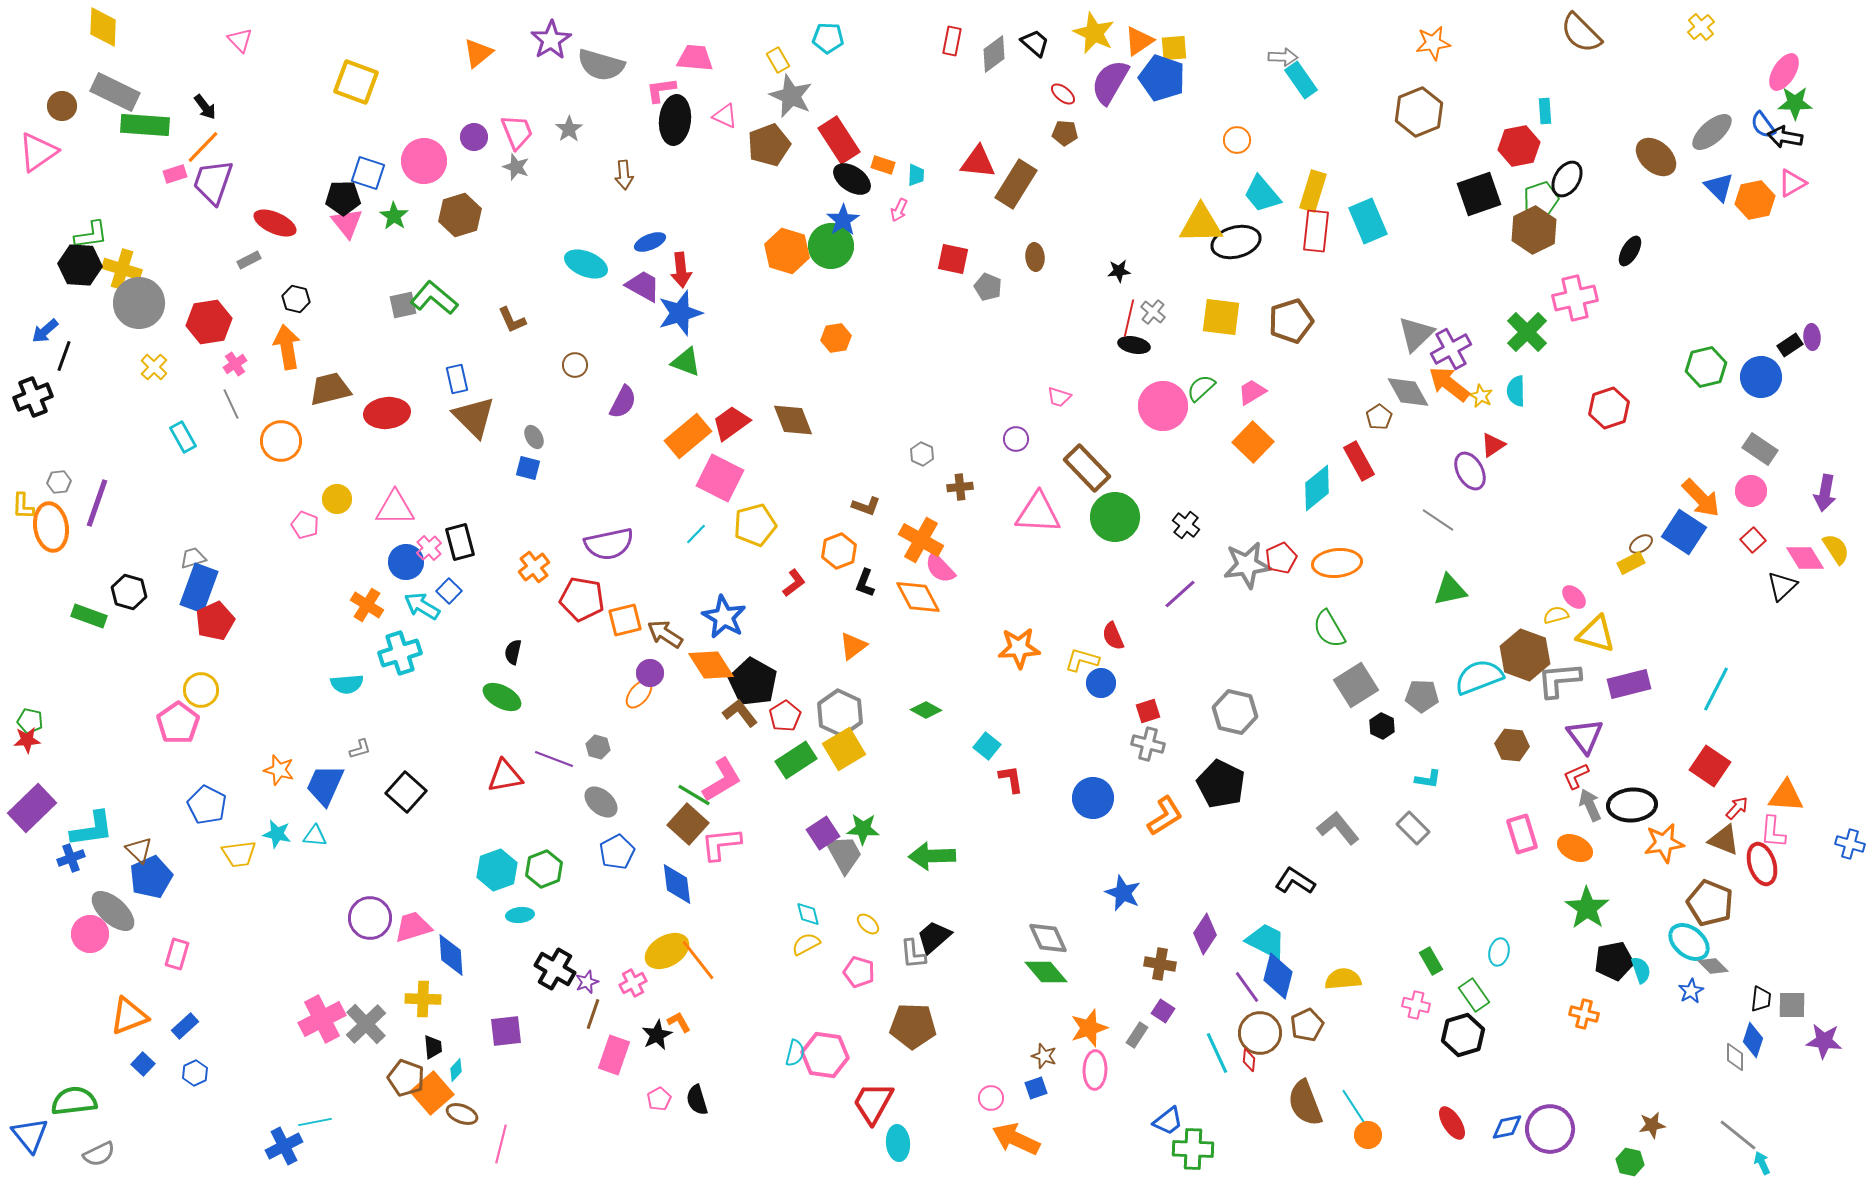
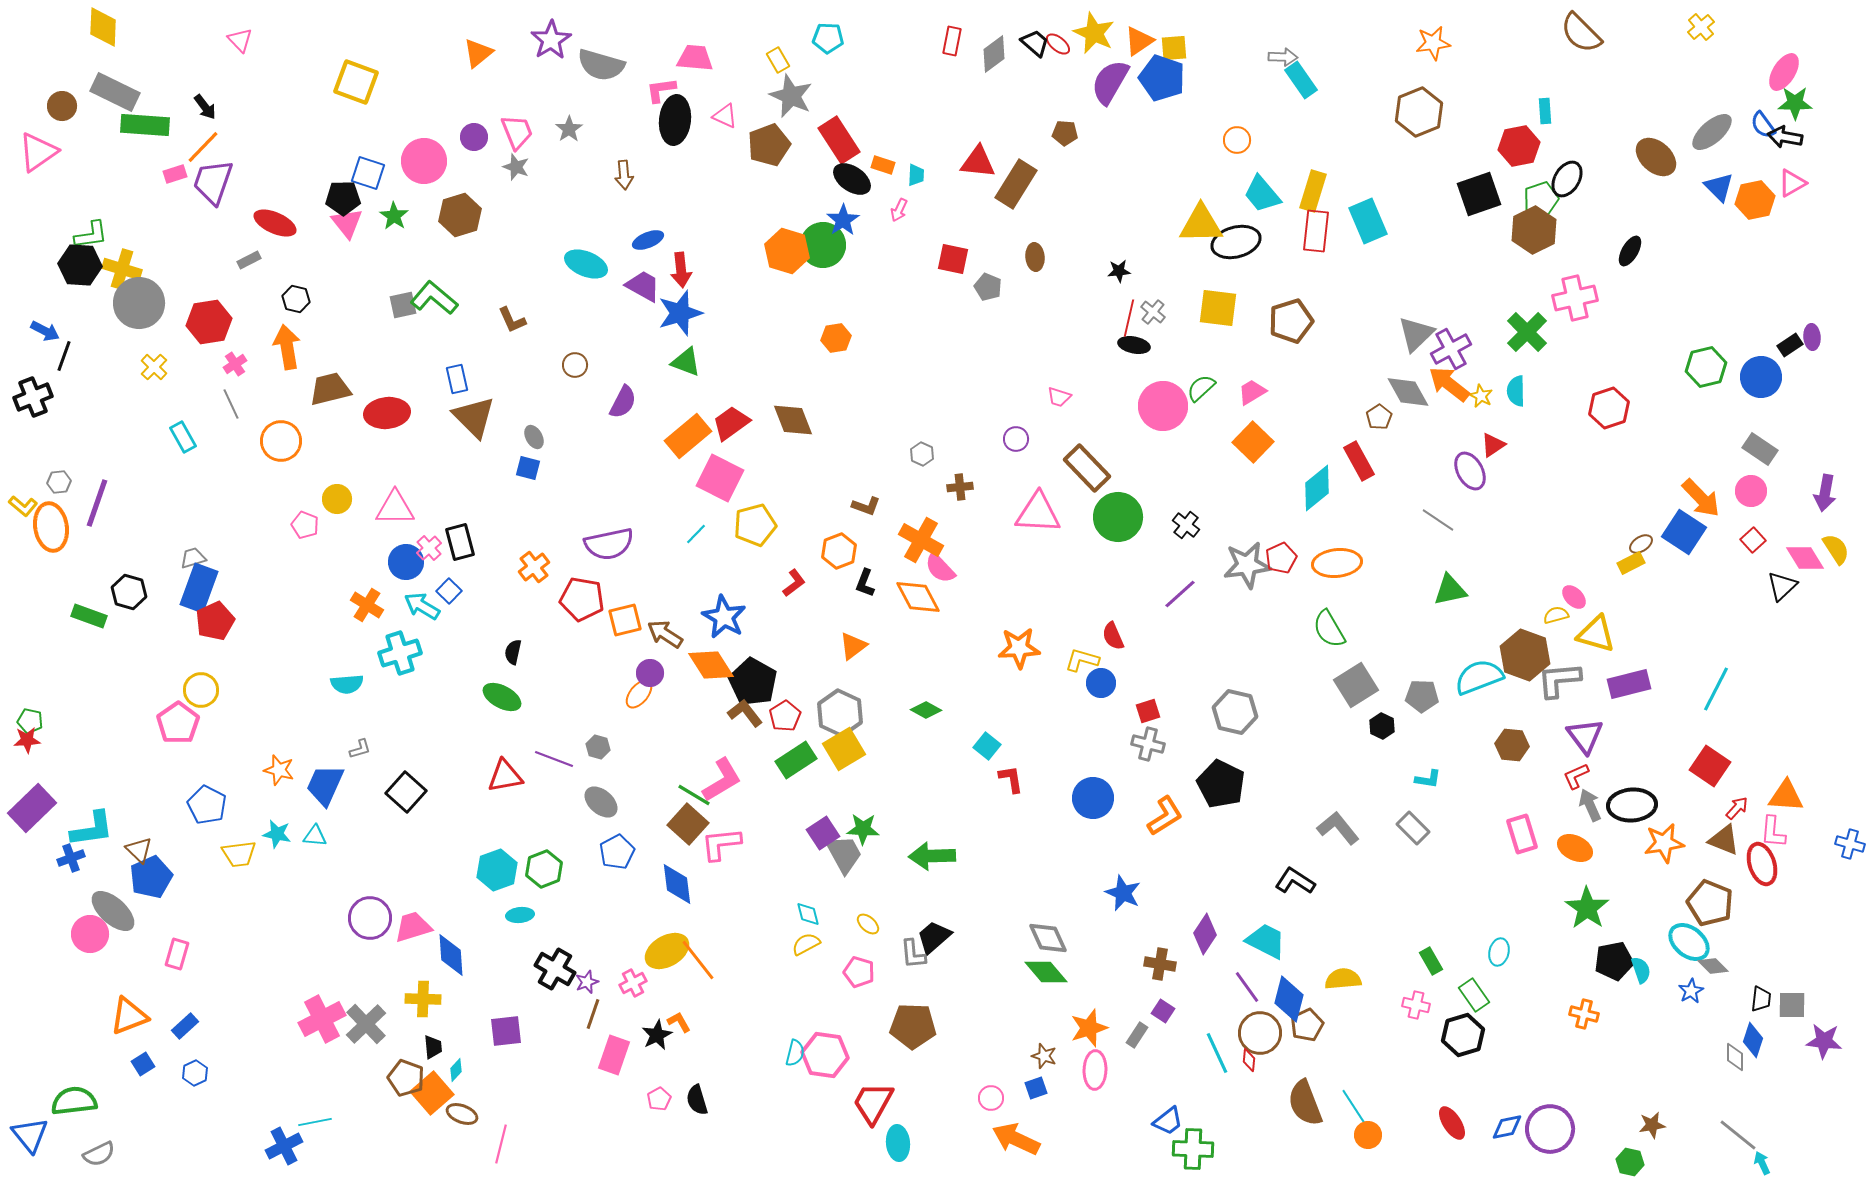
red ellipse at (1063, 94): moved 5 px left, 50 px up
blue ellipse at (650, 242): moved 2 px left, 2 px up
green circle at (831, 246): moved 8 px left, 1 px up
yellow square at (1221, 317): moved 3 px left, 9 px up
blue arrow at (45, 331): rotated 112 degrees counterclockwise
yellow L-shape at (23, 506): rotated 52 degrees counterclockwise
green circle at (1115, 517): moved 3 px right
brown L-shape at (740, 713): moved 5 px right
blue diamond at (1278, 976): moved 11 px right, 23 px down
blue square at (143, 1064): rotated 15 degrees clockwise
